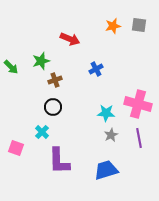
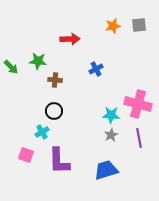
gray square: rotated 14 degrees counterclockwise
red arrow: rotated 24 degrees counterclockwise
green star: moved 3 px left; rotated 24 degrees clockwise
brown cross: rotated 24 degrees clockwise
black circle: moved 1 px right, 4 px down
cyan star: moved 5 px right, 2 px down
cyan cross: rotated 16 degrees clockwise
pink square: moved 10 px right, 7 px down
